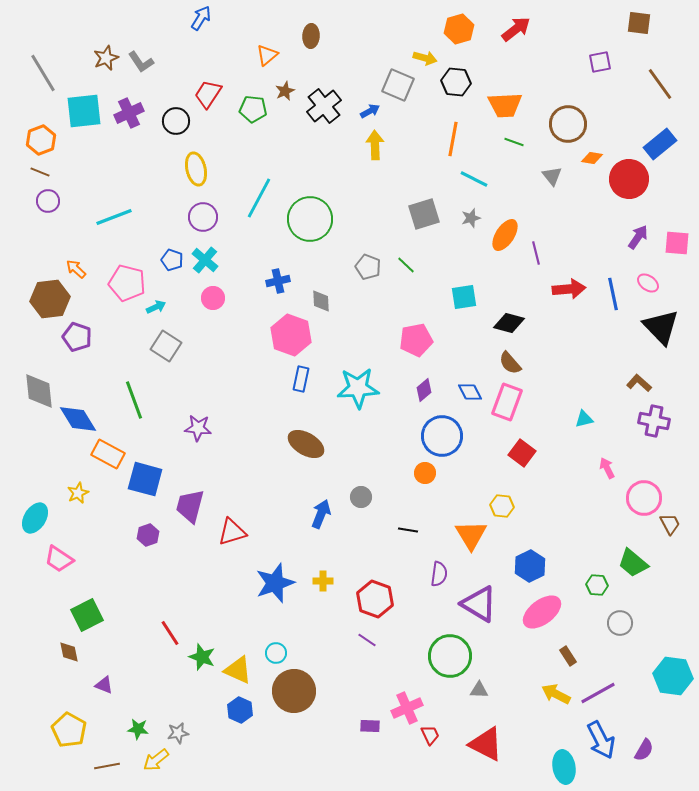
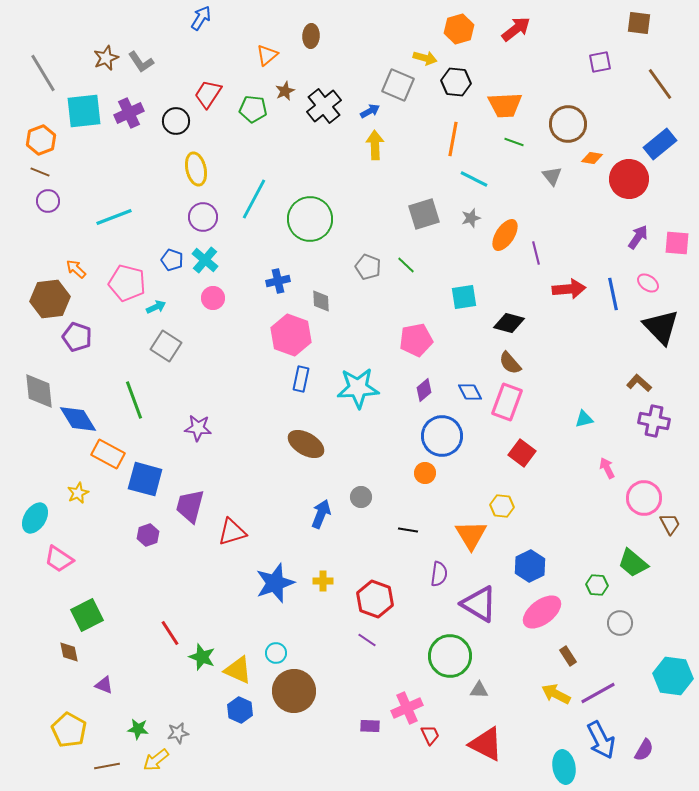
cyan line at (259, 198): moved 5 px left, 1 px down
